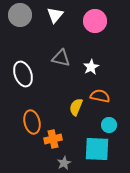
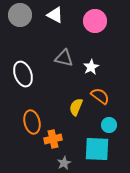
white triangle: rotated 42 degrees counterclockwise
gray triangle: moved 3 px right
orange semicircle: rotated 24 degrees clockwise
